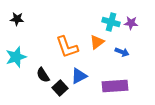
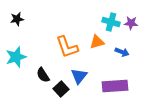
black star: rotated 16 degrees counterclockwise
orange triangle: rotated 21 degrees clockwise
blue triangle: rotated 24 degrees counterclockwise
black square: moved 1 px right, 1 px down
